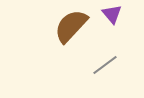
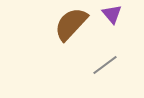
brown semicircle: moved 2 px up
